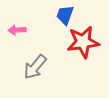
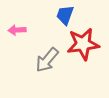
red star: moved 2 px down
gray arrow: moved 12 px right, 7 px up
